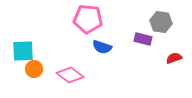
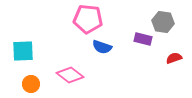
gray hexagon: moved 2 px right
orange circle: moved 3 px left, 15 px down
